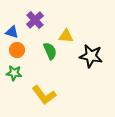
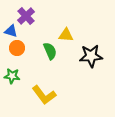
purple cross: moved 9 px left, 4 px up
blue triangle: moved 1 px left, 1 px up
yellow triangle: moved 1 px up
orange circle: moved 2 px up
black star: rotated 15 degrees counterclockwise
green star: moved 2 px left, 3 px down
